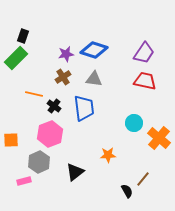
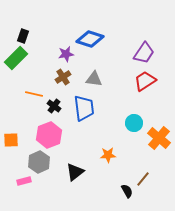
blue diamond: moved 4 px left, 11 px up
red trapezoid: rotated 45 degrees counterclockwise
pink hexagon: moved 1 px left, 1 px down
